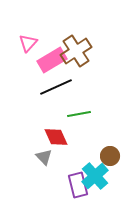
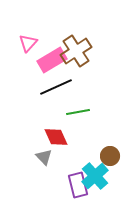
green line: moved 1 px left, 2 px up
